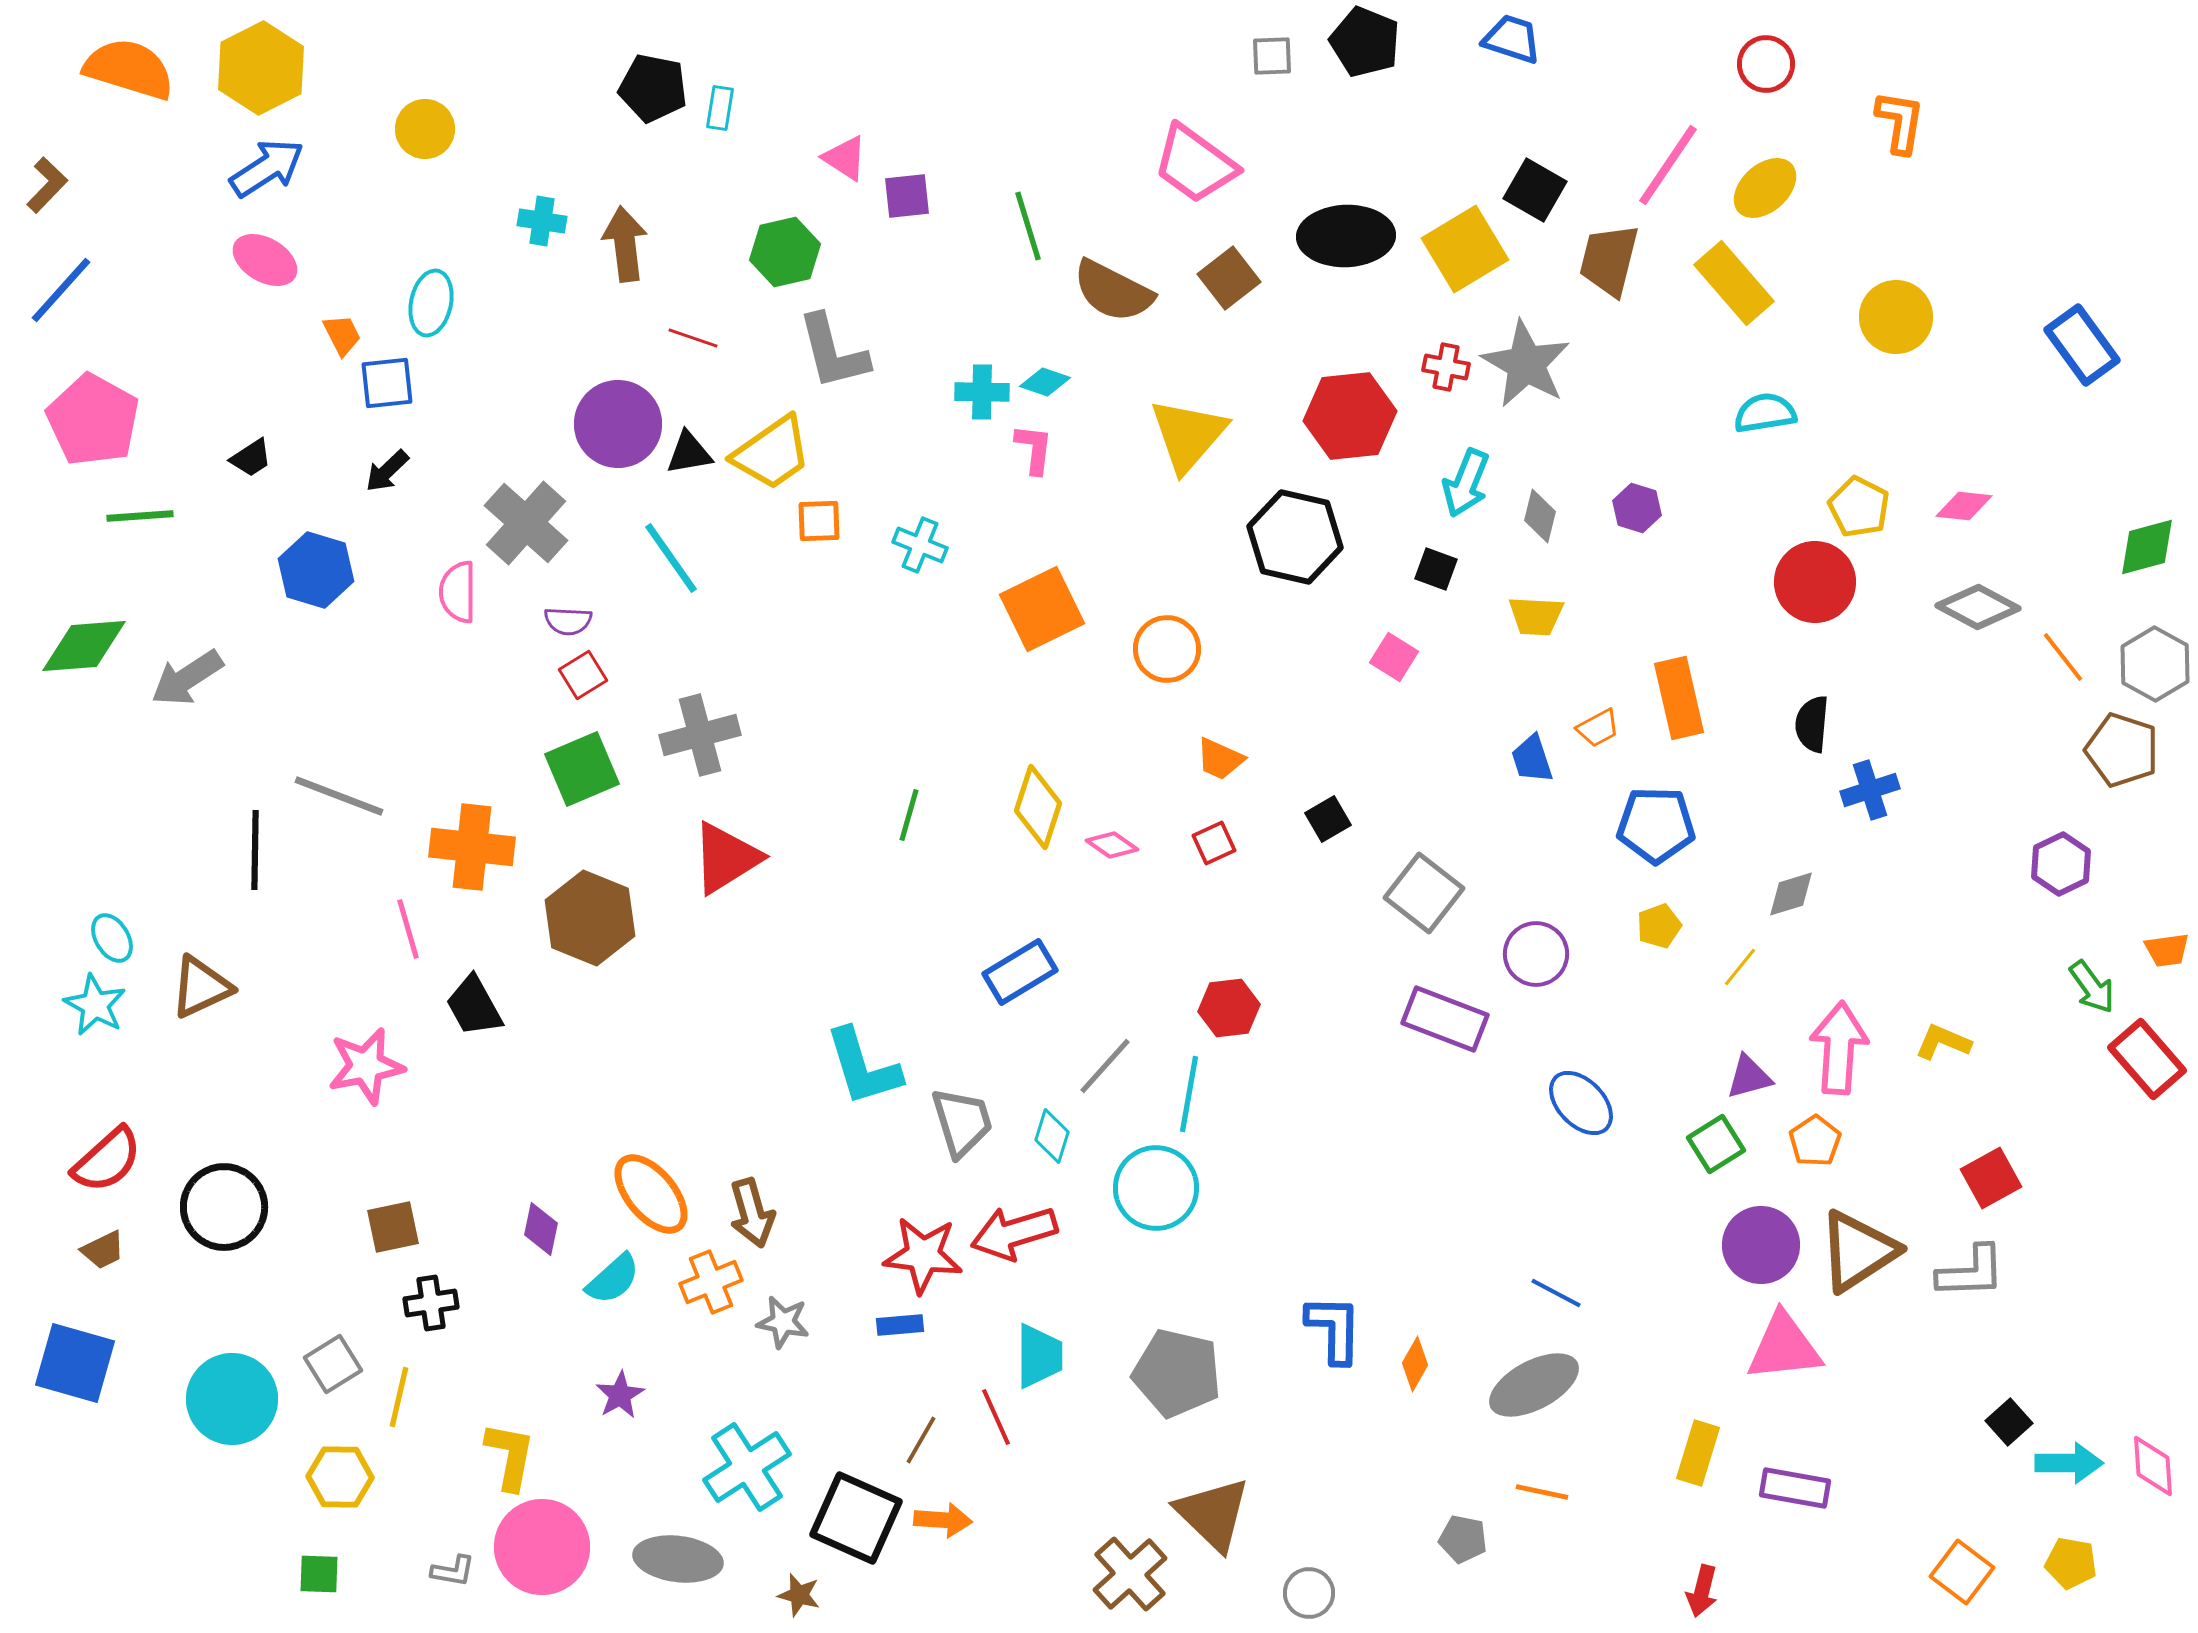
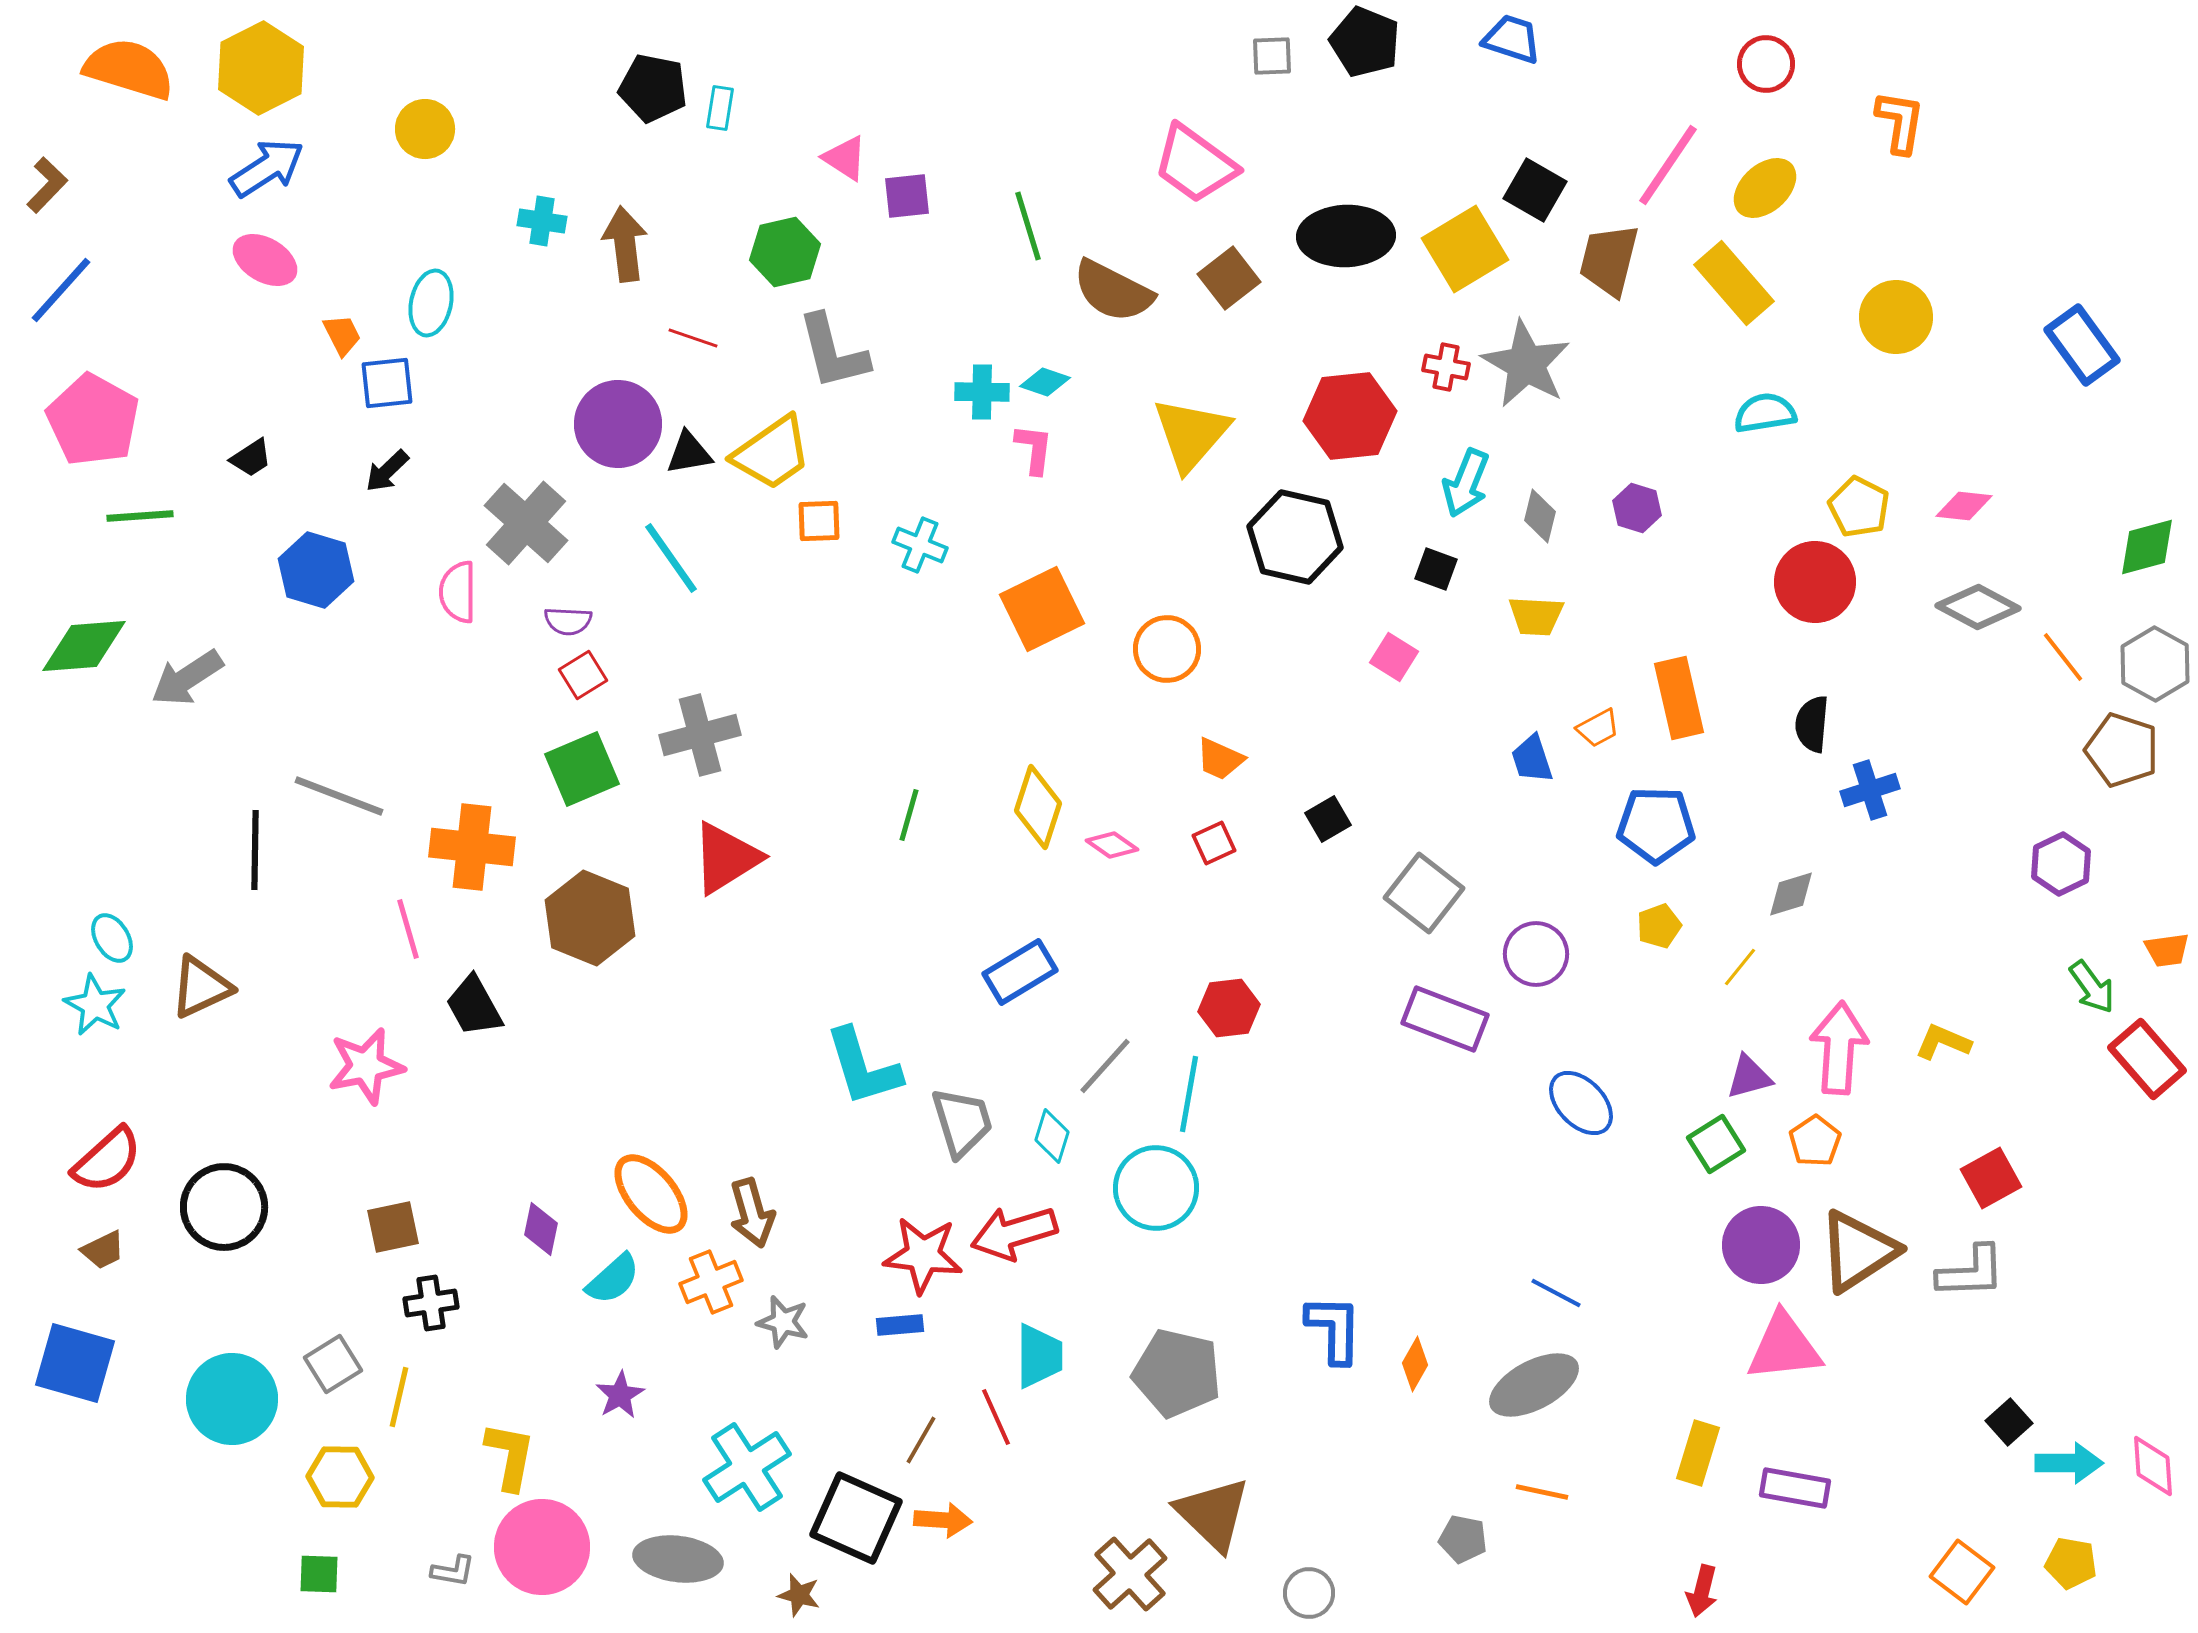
yellow triangle at (1188, 435): moved 3 px right, 1 px up
gray star at (783, 1322): rotated 4 degrees clockwise
